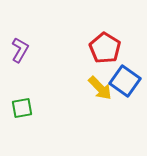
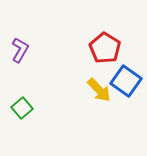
blue square: moved 1 px right
yellow arrow: moved 1 px left, 2 px down
green square: rotated 30 degrees counterclockwise
